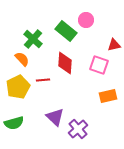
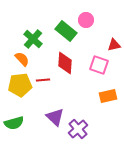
yellow pentagon: moved 2 px right, 2 px up; rotated 20 degrees clockwise
